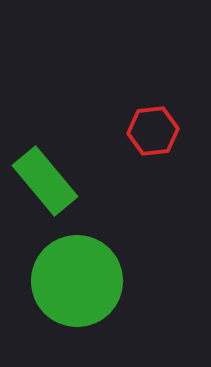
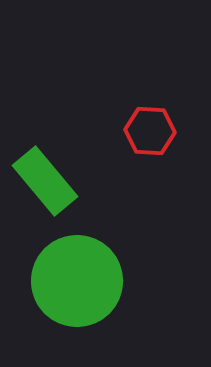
red hexagon: moved 3 px left; rotated 9 degrees clockwise
